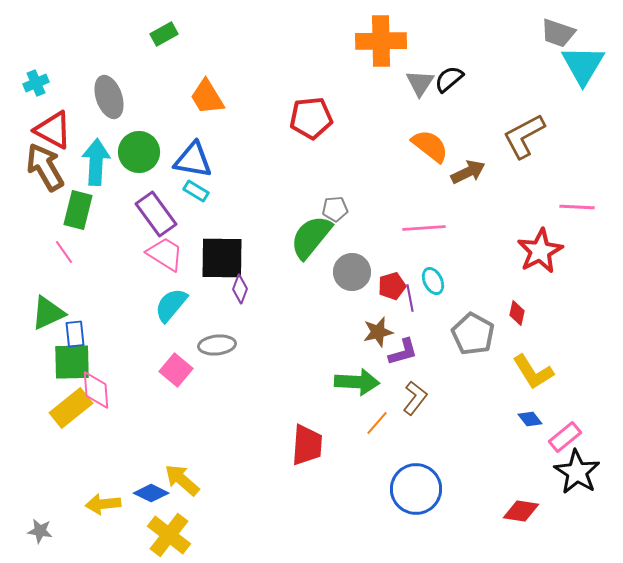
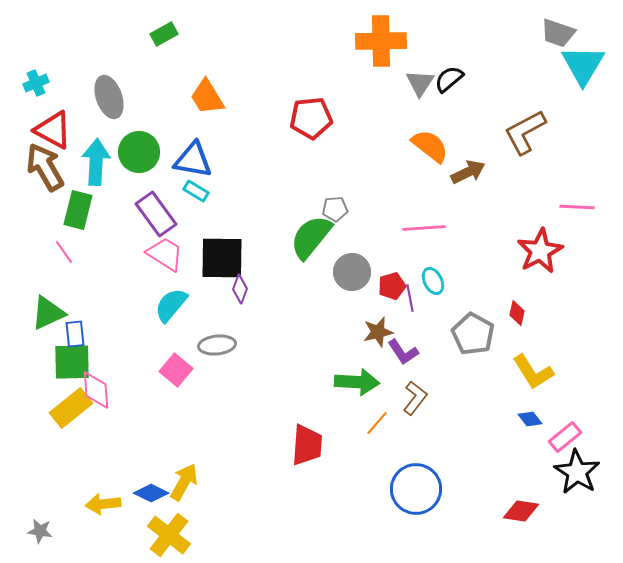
brown L-shape at (524, 136): moved 1 px right, 4 px up
purple L-shape at (403, 352): rotated 72 degrees clockwise
yellow arrow at (182, 480): moved 2 px right, 2 px down; rotated 78 degrees clockwise
